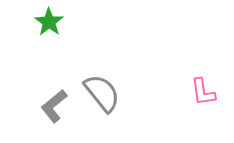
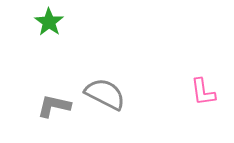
gray semicircle: moved 3 px right, 1 px down; rotated 24 degrees counterclockwise
gray L-shape: rotated 52 degrees clockwise
